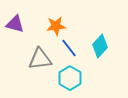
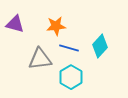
blue line: rotated 36 degrees counterclockwise
cyan hexagon: moved 1 px right, 1 px up
